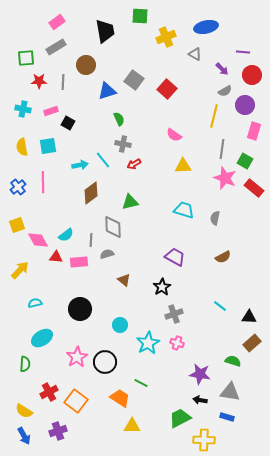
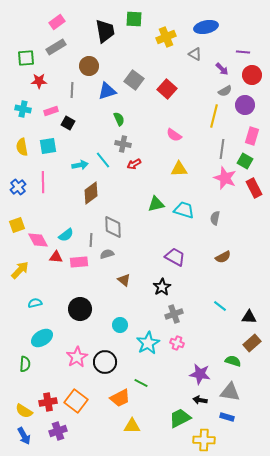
green square at (140, 16): moved 6 px left, 3 px down
brown circle at (86, 65): moved 3 px right, 1 px down
gray line at (63, 82): moved 9 px right, 8 px down
pink rectangle at (254, 131): moved 2 px left, 5 px down
yellow triangle at (183, 166): moved 4 px left, 3 px down
red rectangle at (254, 188): rotated 24 degrees clockwise
green triangle at (130, 202): moved 26 px right, 2 px down
red cross at (49, 392): moved 1 px left, 10 px down; rotated 18 degrees clockwise
orange trapezoid at (120, 398): rotated 120 degrees clockwise
